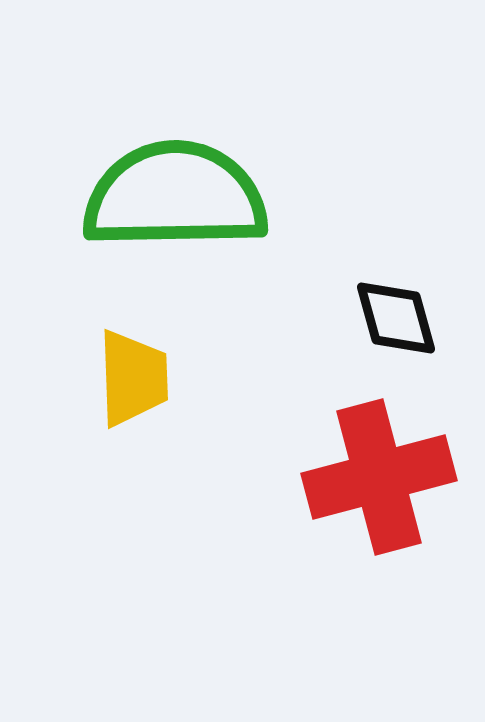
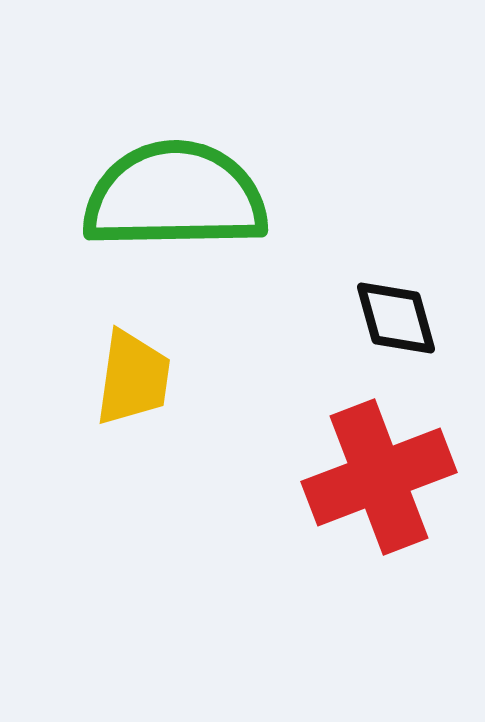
yellow trapezoid: rotated 10 degrees clockwise
red cross: rotated 6 degrees counterclockwise
